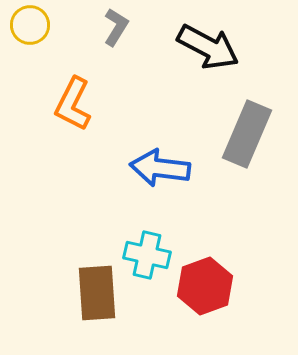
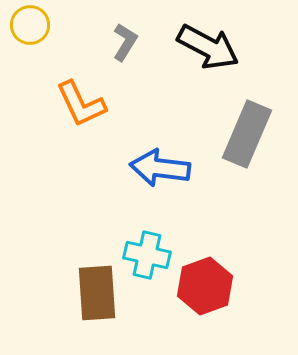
gray L-shape: moved 9 px right, 15 px down
orange L-shape: moved 8 px right; rotated 52 degrees counterclockwise
